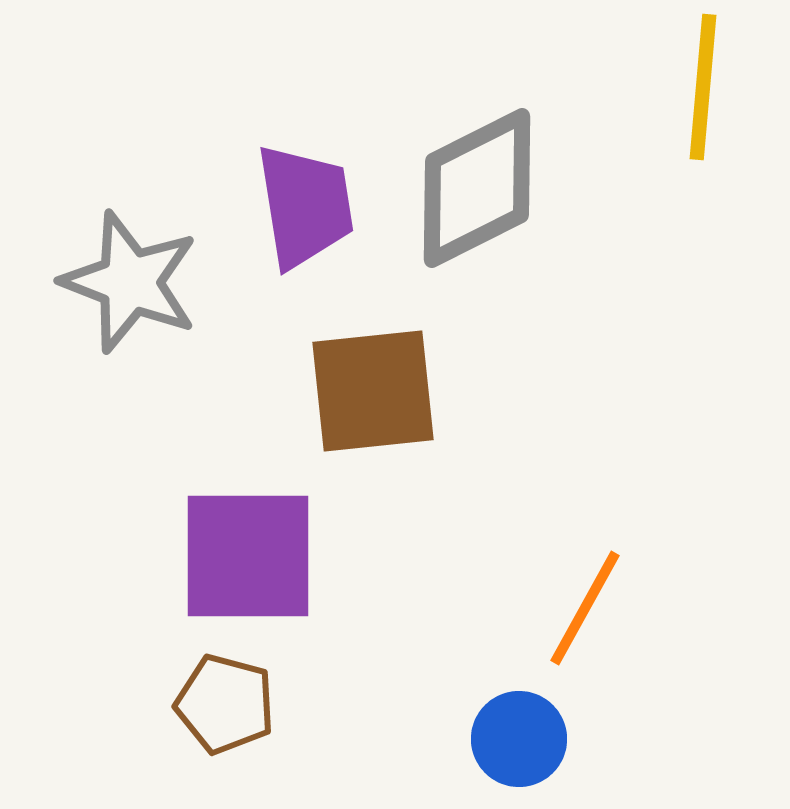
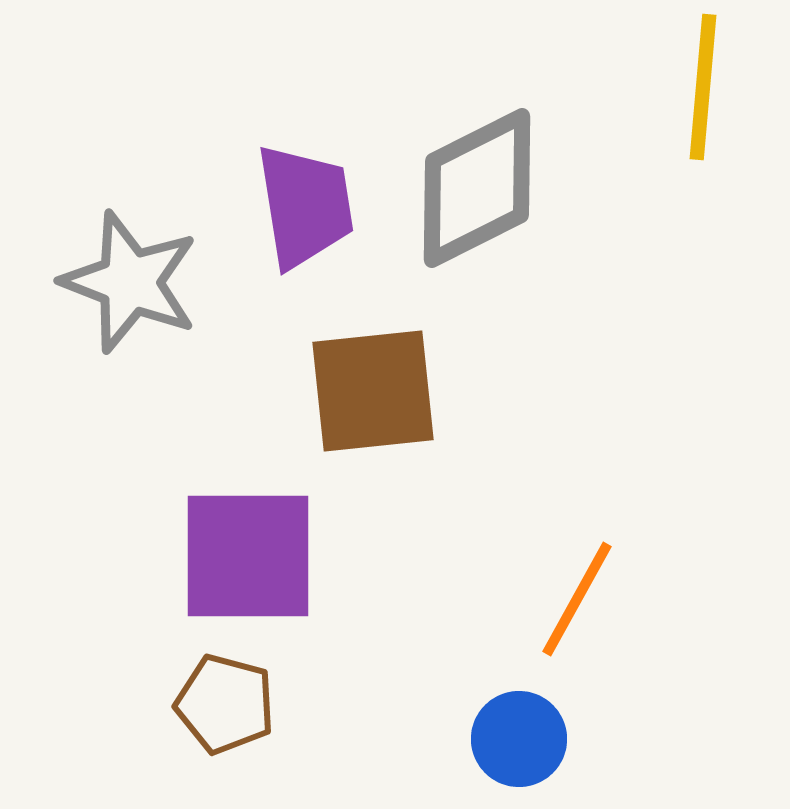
orange line: moved 8 px left, 9 px up
